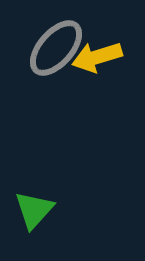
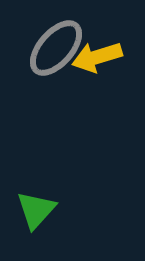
green triangle: moved 2 px right
